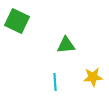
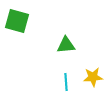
green square: rotated 10 degrees counterclockwise
cyan line: moved 11 px right
